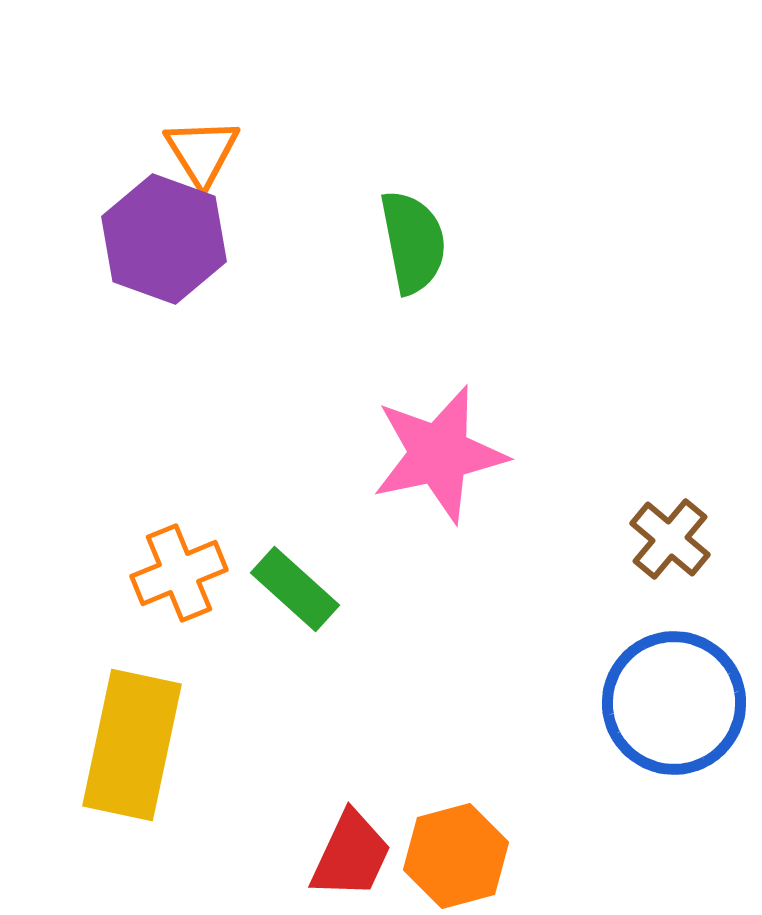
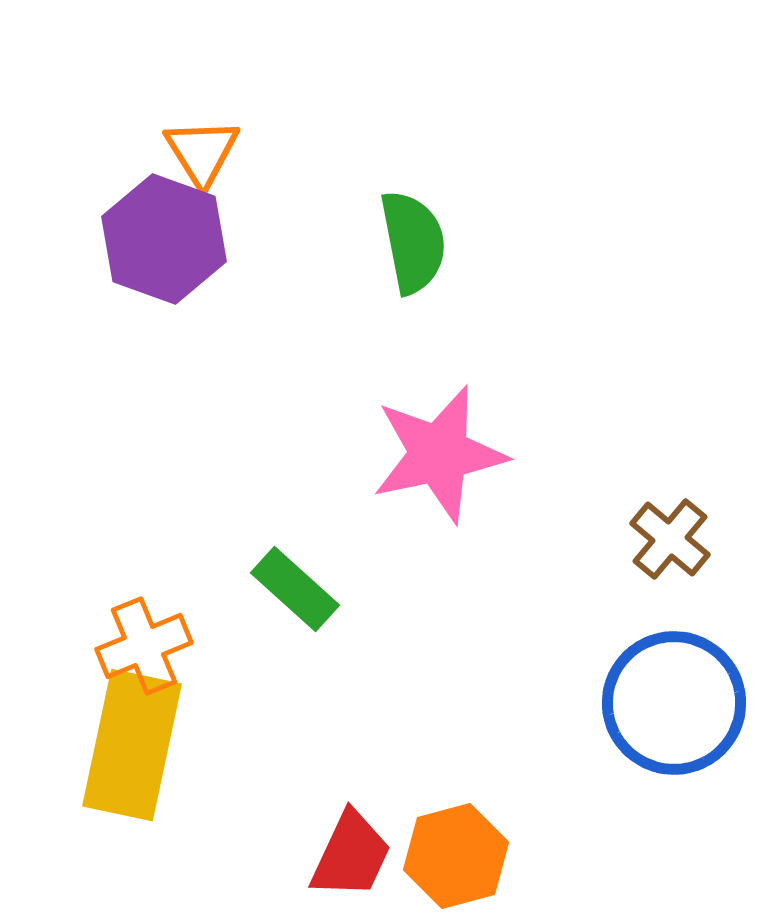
orange cross: moved 35 px left, 73 px down
